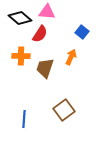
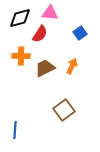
pink triangle: moved 3 px right, 1 px down
black diamond: rotated 55 degrees counterclockwise
blue square: moved 2 px left, 1 px down; rotated 16 degrees clockwise
orange arrow: moved 1 px right, 9 px down
brown trapezoid: rotated 45 degrees clockwise
blue line: moved 9 px left, 11 px down
